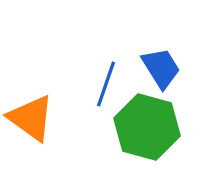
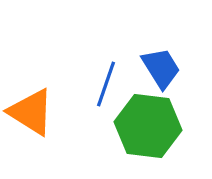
orange triangle: moved 6 px up; rotated 4 degrees counterclockwise
green hexagon: moved 1 px right, 1 px up; rotated 8 degrees counterclockwise
